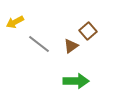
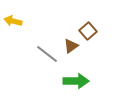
yellow arrow: moved 2 px left, 1 px up; rotated 42 degrees clockwise
gray line: moved 8 px right, 10 px down
